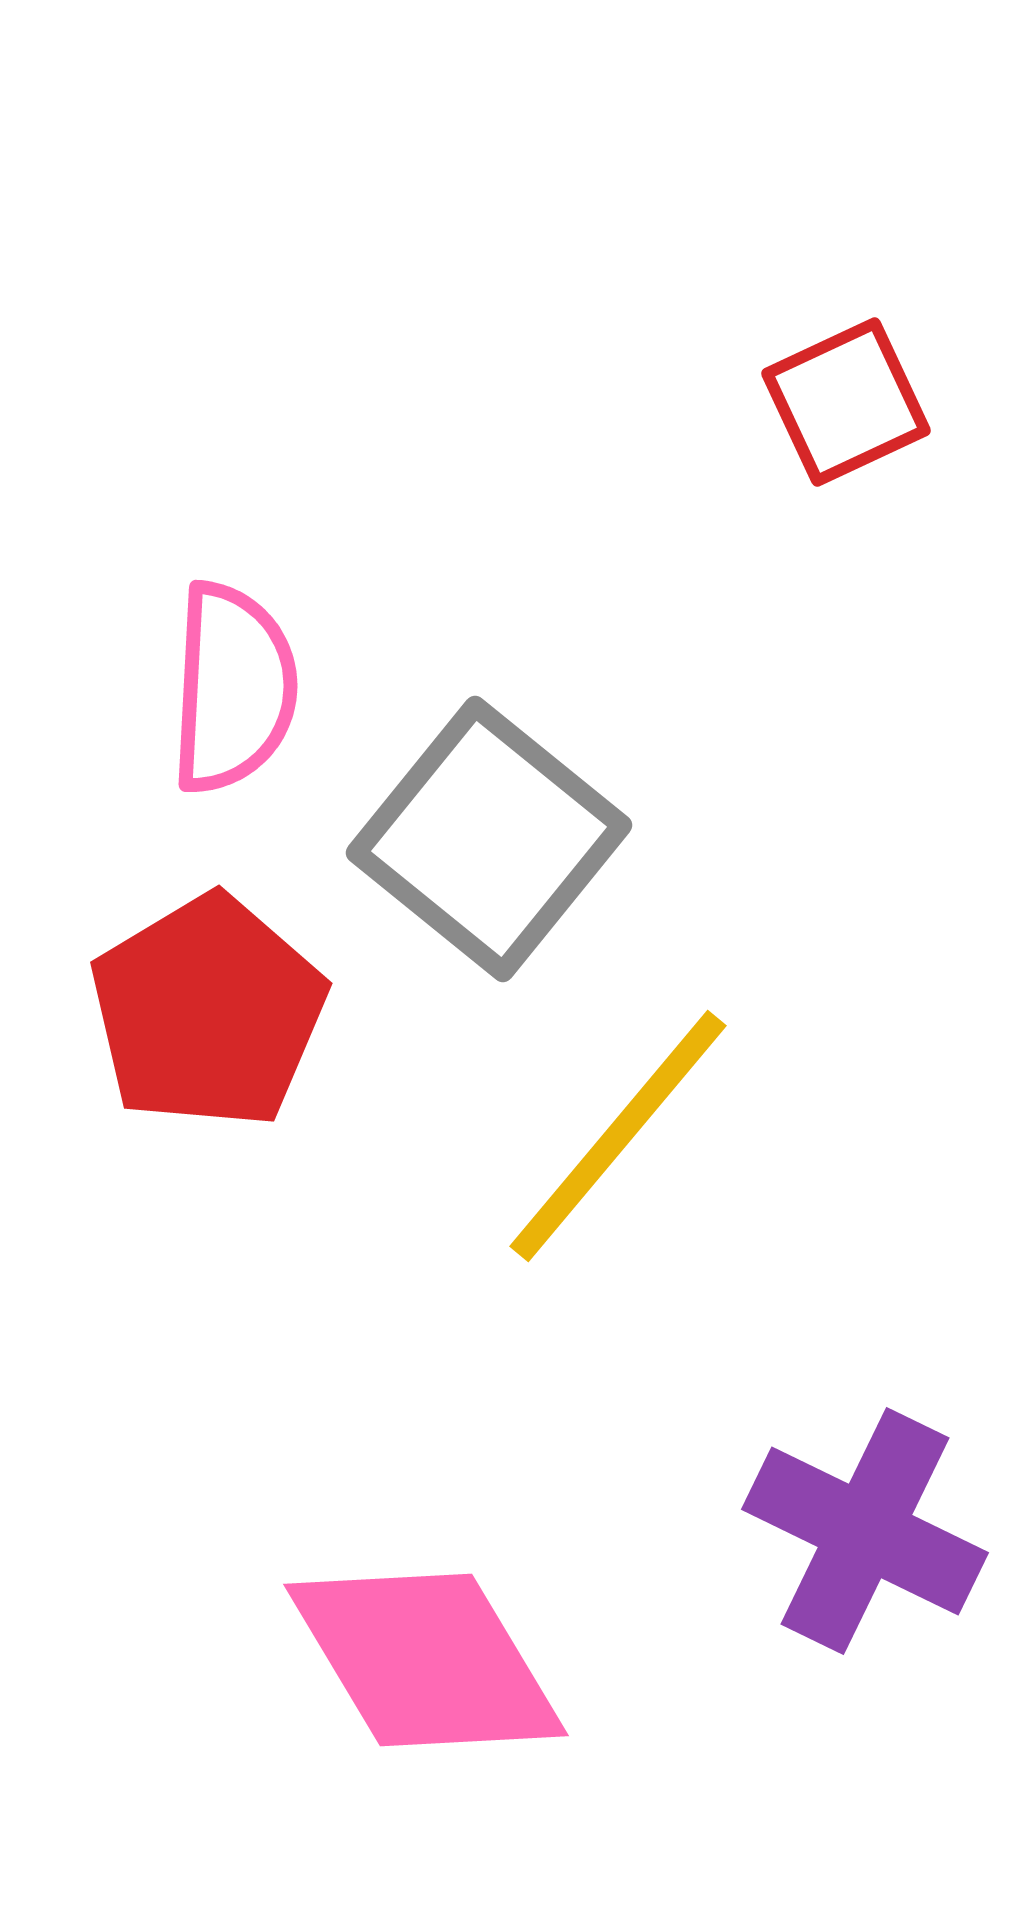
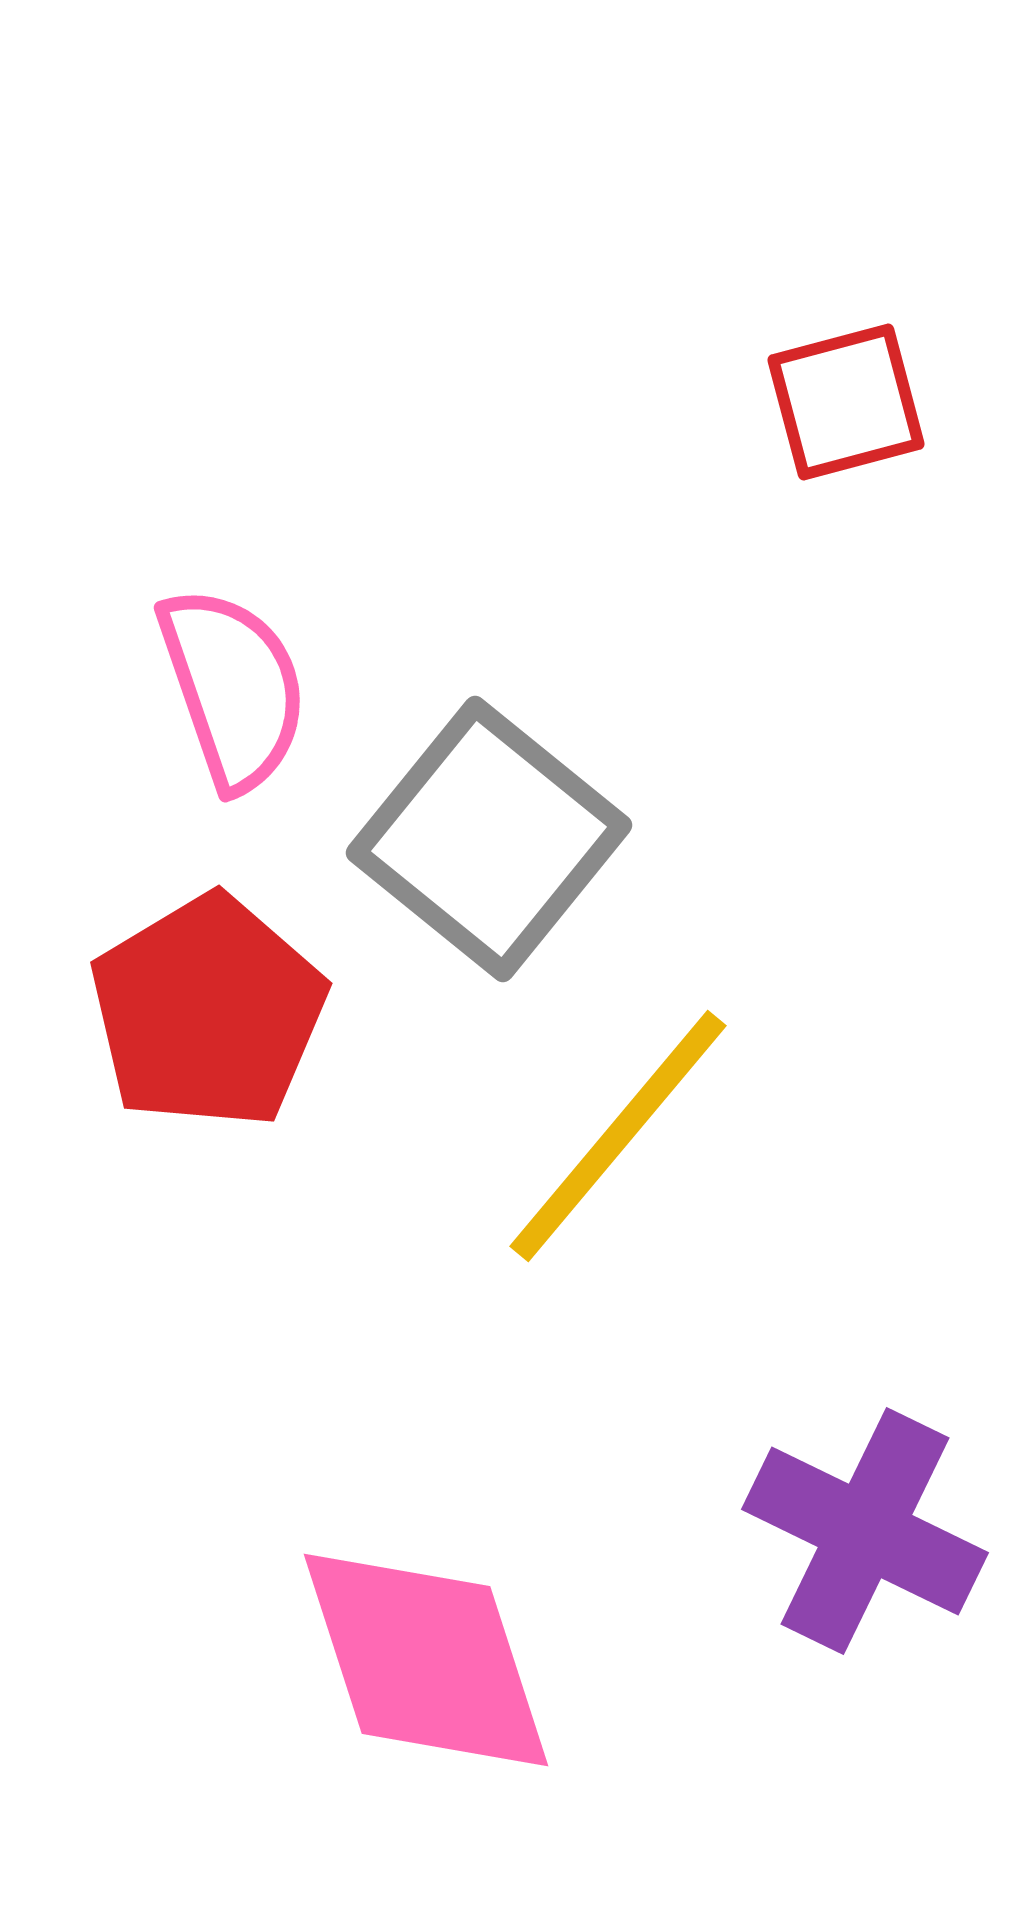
red square: rotated 10 degrees clockwise
pink semicircle: rotated 22 degrees counterclockwise
pink diamond: rotated 13 degrees clockwise
